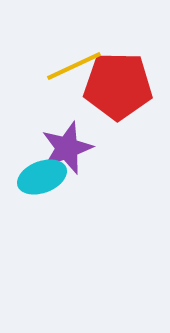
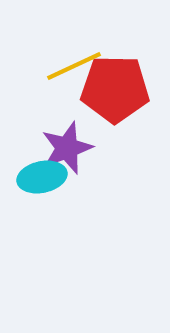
red pentagon: moved 3 px left, 3 px down
cyan ellipse: rotated 9 degrees clockwise
